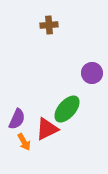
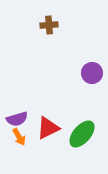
green ellipse: moved 15 px right, 25 px down
purple semicircle: rotated 50 degrees clockwise
red triangle: moved 1 px right, 1 px up
orange arrow: moved 5 px left, 5 px up
